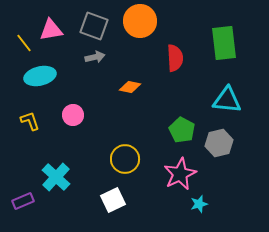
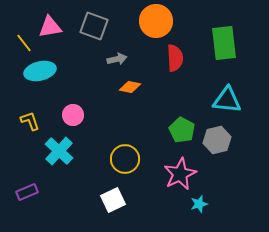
orange circle: moved 16 px right
pink triangle: moved 1 px left, 3 px up
gray arrow: moved 22 px right, 2 px down
cyan ellipse: moved 5 px up
gray hexagon: moved 2 px left, 3 px up
cyan cross: moved 3 px right, 26 px up
purple rectangle: moved 4 px right, 9 px up
